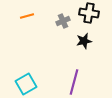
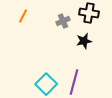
orange line: moved 4 px left; rotated 48 degrees counterclockwise
cyan square: moved 20 px right; rotated 15 degrees counterclockwise
